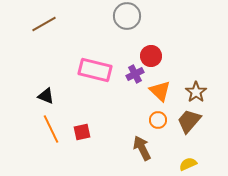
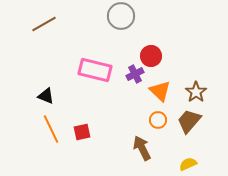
gray circle: moved 6 px left
